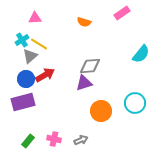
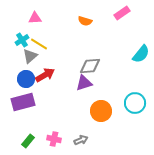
orange semicircle: moved 1 px right, 1 px up
